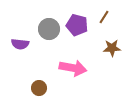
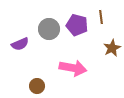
brown line: moved 3 px left; rotated 40 degrees counterclockwise
purple semicircle: rotated 30 degrees counterclockwise
brown star: rotated 24 degrees counterclockwise
brown circle: moved 2 px left, 2 px up
